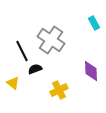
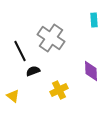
cyan rectangle: moved 3 px up; rotated 24 degrees clockwise
gray cross: moved 2 px up
black line: moved 2 px left
black semicircle: moved 2 px left, 2 px down
yellow triangle: moved 13 px down
